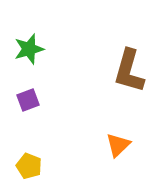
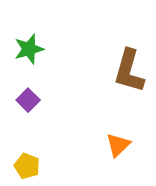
purple square: rotated 25 degrees counterclockwise
yellow pentagon: moved 2 px left
